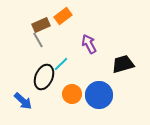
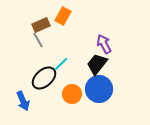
orange rectangle: rotated 24 degrees counterclockwise
purple arrow: moved 15 px right
black trapezoid: moved 26 px left; rotated 35 degrees counterclockwise
black ellipse: moved 1 px down; rotated 25 degrees clockwise
blue circle: moved 6 px up
blue arrow: rotated 24 degrees clockwise
